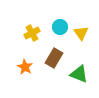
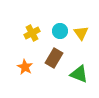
cyan circle: moved 4 px down
